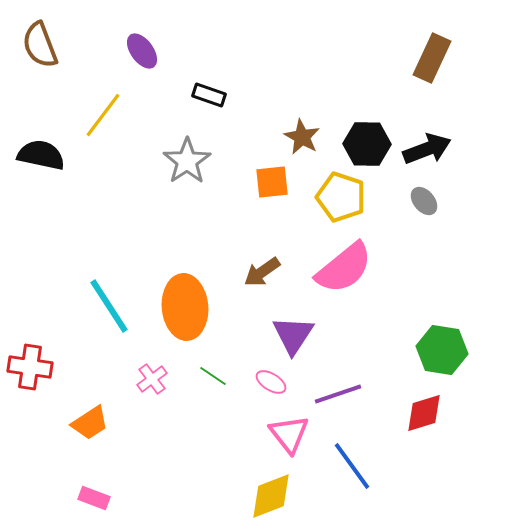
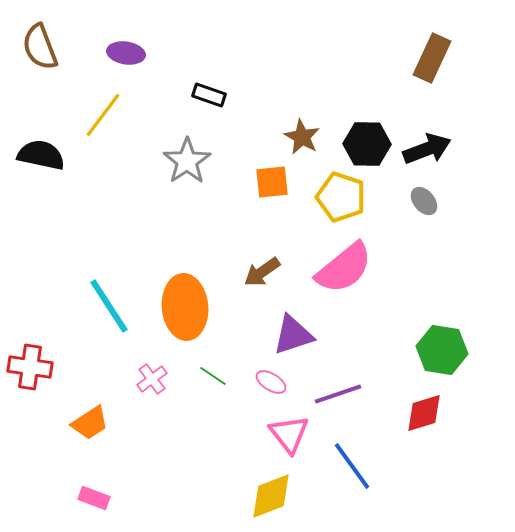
brown semicircle: moved 2 px down
purple ellipse: moved 16 px left, 2 px down; rotated 45 degrees counterclockwise
purple triangle: rotated 39 degrees clockwise
